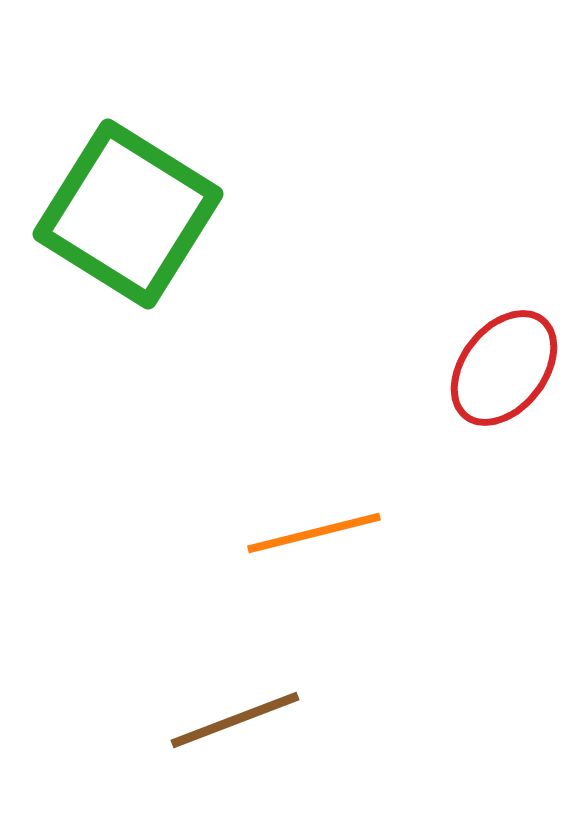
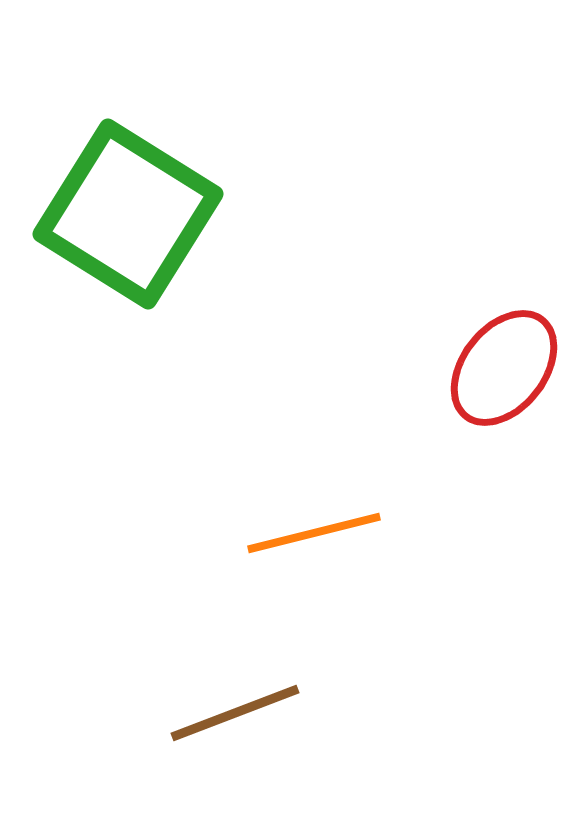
brown line: moved 7 px up
